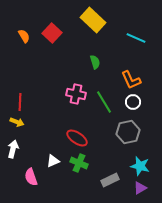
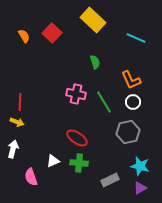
green cross: rotated 18 degrees counterclockwise
